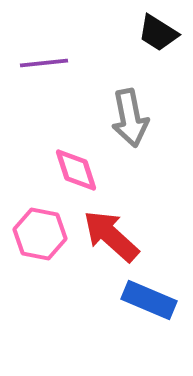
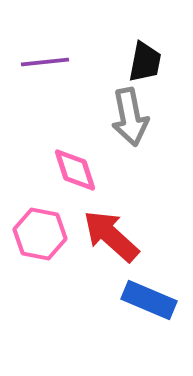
black trapezoid: moved 13 px left, 29 px down; rotated 111 degrees counterclockwise
purple line: moved 1 px right, 1 px up
gray arrow: moved 1 px up
pink diamond: moved 1 px left
